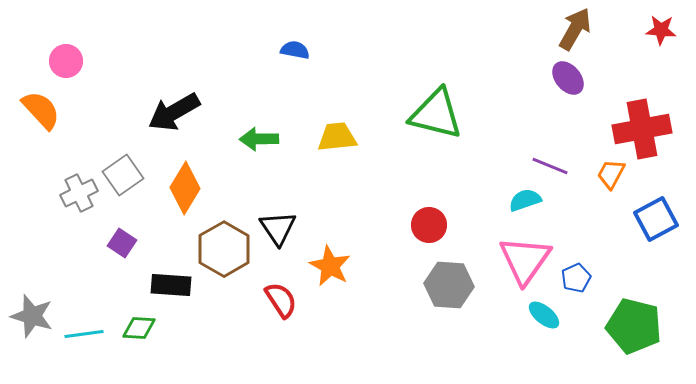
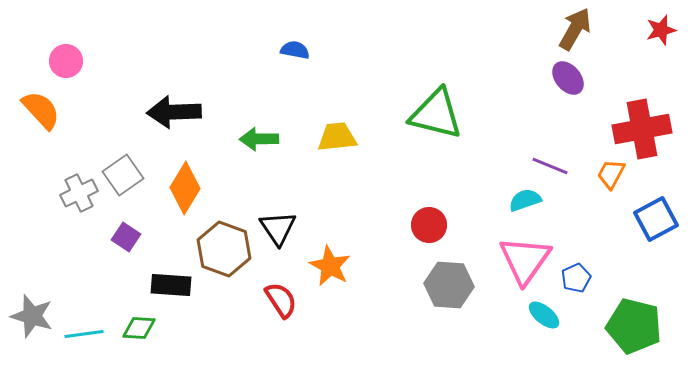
red star: rotated 20 degrees counterclockwise
black arrow: rotated 28 degrees clockwise
purple square: moved 4 px right, 6 px up
brown hexagon: rotated 10 degrees counterclockwise
